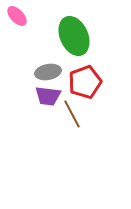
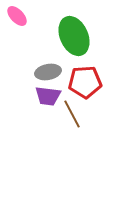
red pentagon: rotated 16 degrees clockwise
